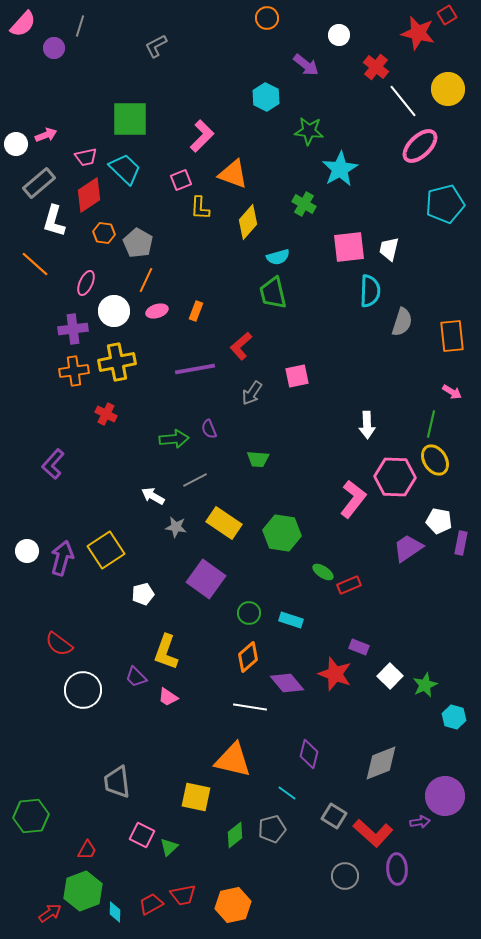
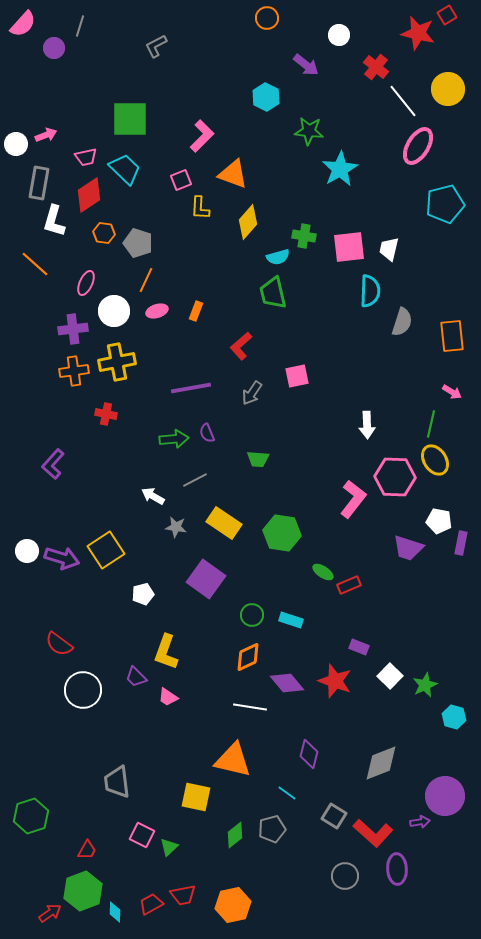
pink ellipse at (420, 146): moved 2 px left; rotated 15 degrees counterclockwise
gray rectangle at (39, 183): rotated 40 degrees counterclockwise
green cross at (304, 204): moved 32 px down; rotated 20 degrees counterclockwise
gray pentagon at (138, 243): rotated 12 degrees counterclockwise
purple line at (195, 369): moved 4 px left, 19 px down
red cross at (106, 414): rotated 15 degrees counterclockwise
purple semicircle at (209, 429): moved 2 px left, 4 px down
purple trapezoid at (408, 548): rotated 128 degrees counterclockwise
purple arrow at (62, 558): rotated 92 degrees clockwise
green circle at (249, 613): moved 3 px right, 2 px down
orange diamond at (248, 657): rotated 16 degrees clockwise
red star at (335, 674): moved 7 px down
green hexagon at (31, 816): rotated 12 degrees counterclockwise
